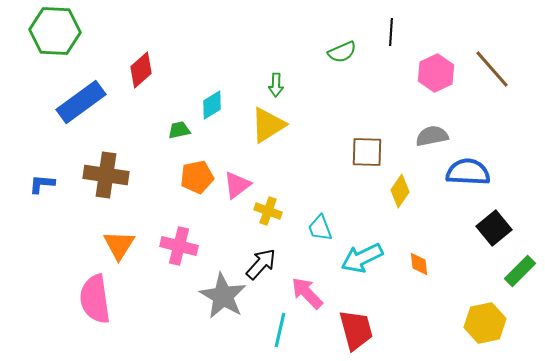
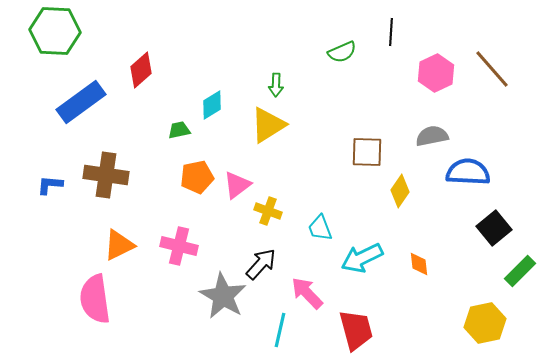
blue L-shape: moved 8 px right, 1 px down
orange triangle: rotated 32 degrees clockwise
